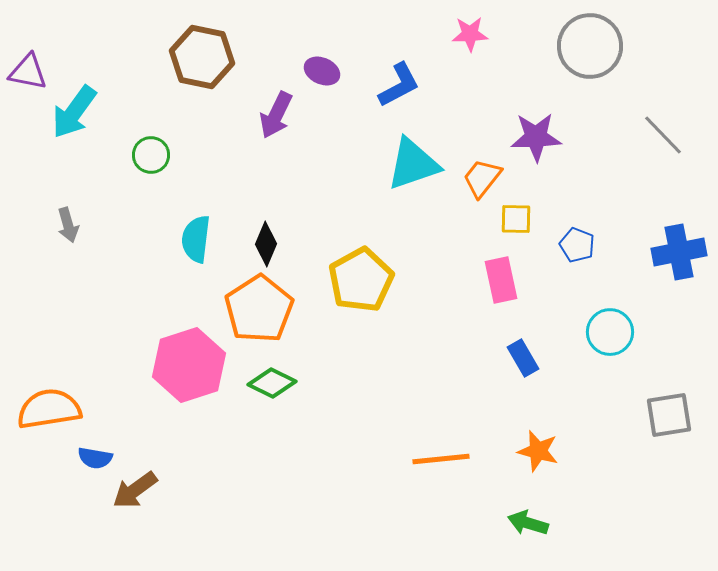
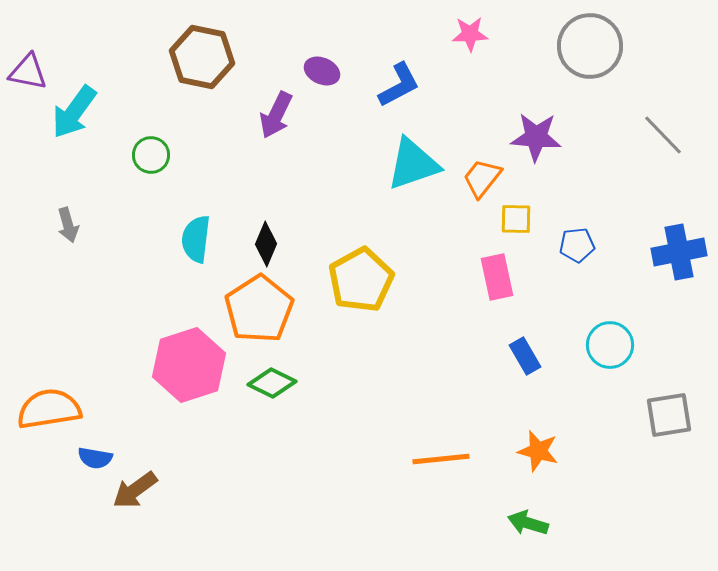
purple star: rotated 6 degrees clockwise
blue pentagon: rotated 28 degrees counterclockwise
pink rectangle: moved 4 px left, 3 px up
cyan circle: moved 13 px down
blue rectangle: moved 2 px right, 2 px up
